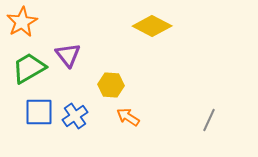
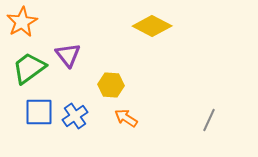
green trapezoid: rotated 6 degrees counterclockwise
orange arrow: moved 2 px left, 1 px down
